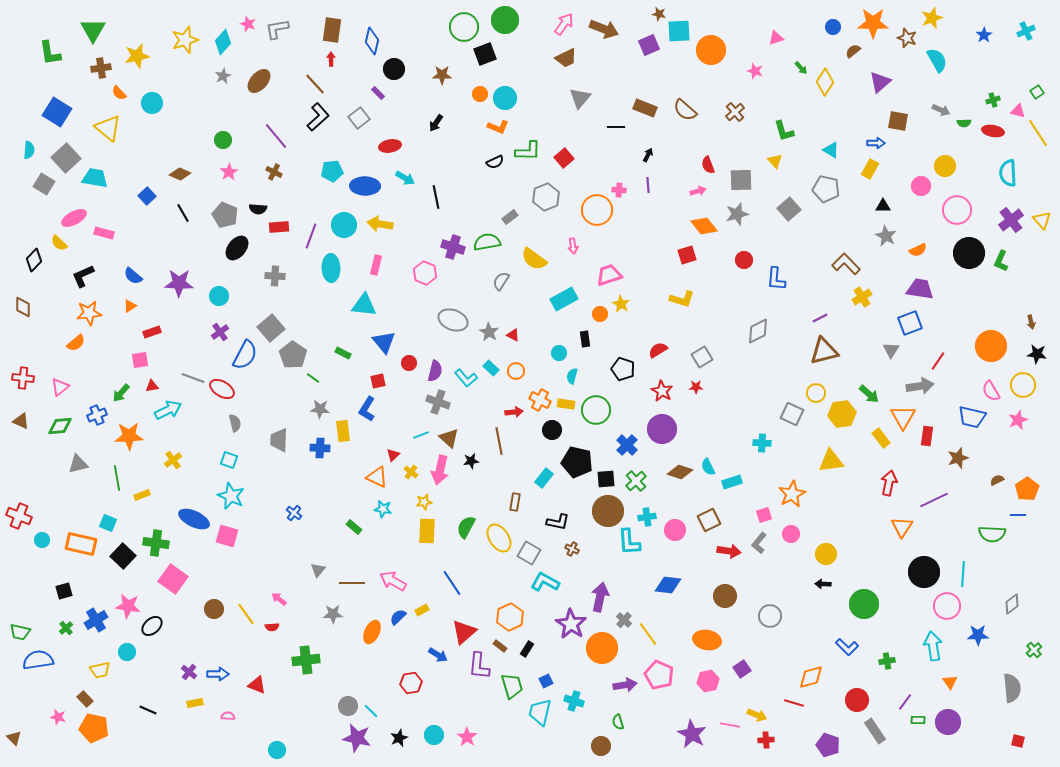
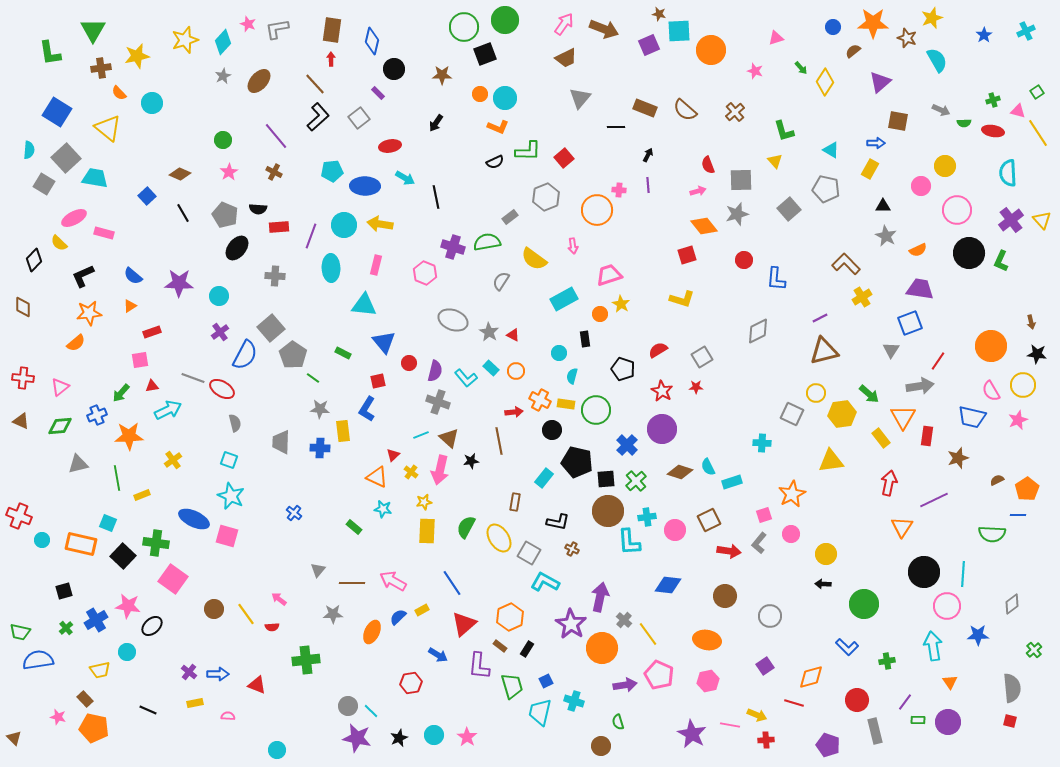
gray trapezoid at (279, 440): moved 2 px right, 2 px down
red triangle at (464, 632): moved 8 px up
purple square at (742, 669): moved 23 px right, 3 px up
gray rectangle at (875, 731): rotated 20 degrees clockwise
red square at (1018, 741): moved 8 px left, 20 px up
